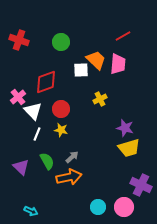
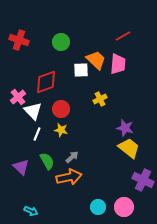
yellow trapezoid: rotated 125 degrees counterclockwise
purple cross: moved 2 px right, 5 px up
